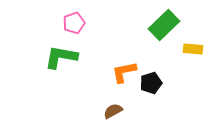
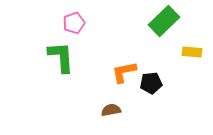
green rectangle: moved 4 px up
yellow rectangle: moved 1 px left, 3 px down
green L-shape: rotated 76 degrees clockwise
black pentagon: rotated 10 degrees clockwise
brown semicircle: moved 2 px left, 1 px up; rotated 18 degrees clockwise
